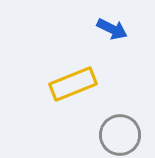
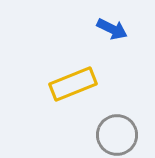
gray circle: moved 3 px left
